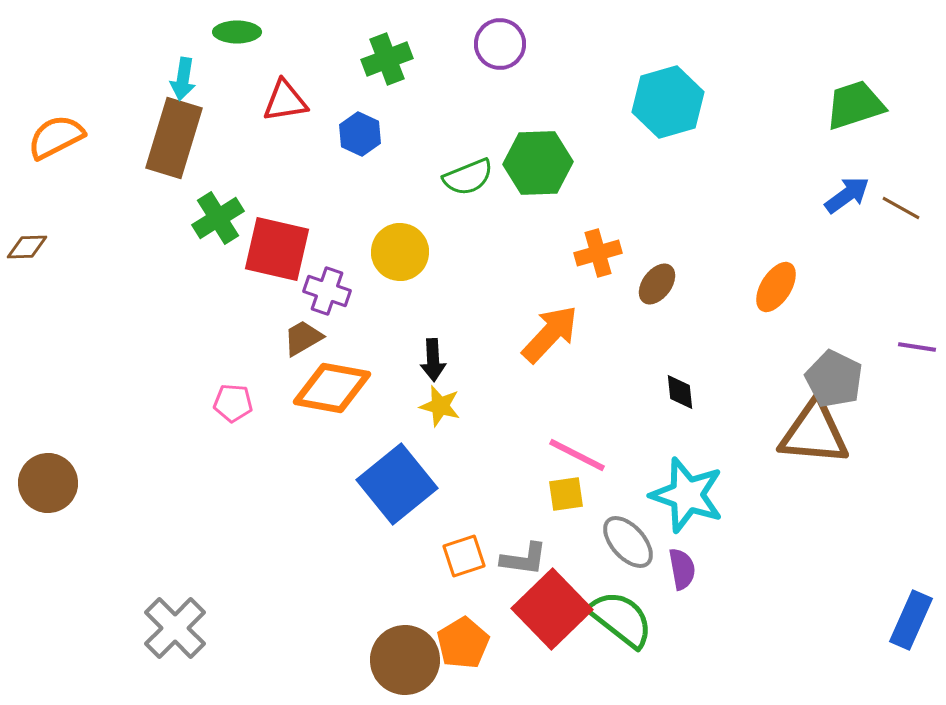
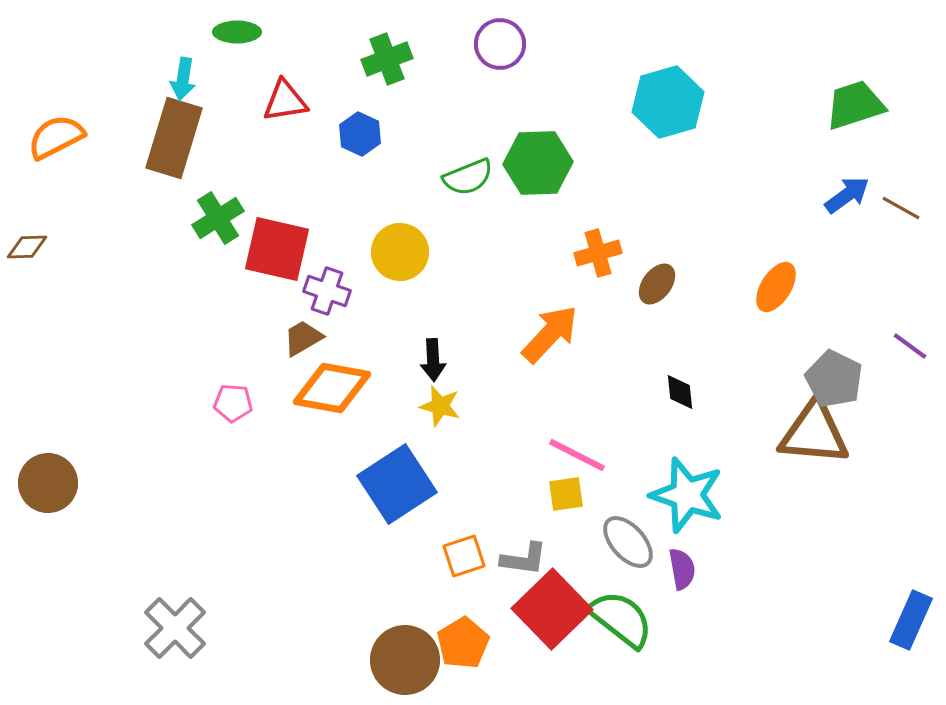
purple line at (917, 347): moved 7 px left, 1 px up; rotated 27 degrees clockwise
blue square at (397, 484): rotated 6 degrees clockwise
